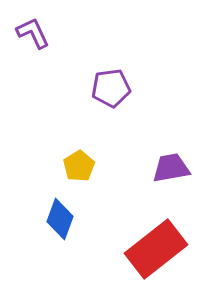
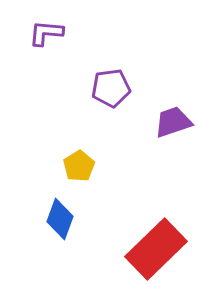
purple L-shape: moved 13 px right; rotated 60 degrees counterclockwise
purple trapezoid: moved 2 px right, 46 px up; rotated 9 degrees counterclockwise
red rectangle: rotated 6 degrees counterclockwise
